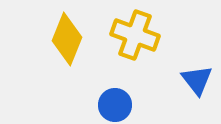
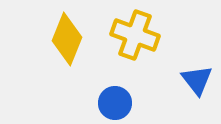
blue circle: moved 2 px up
